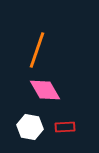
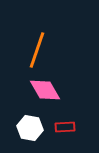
white hexagon: moved 1 px down
